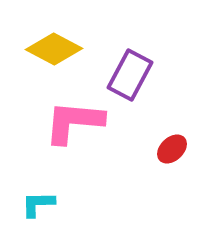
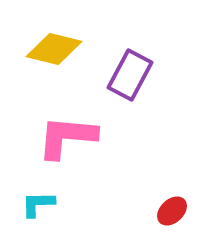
yellow diamond: rotated 14 degrees counterclockwise
pink L-shape: moved 7 px left, 15 px down
red ellipse: moved 62 px down
